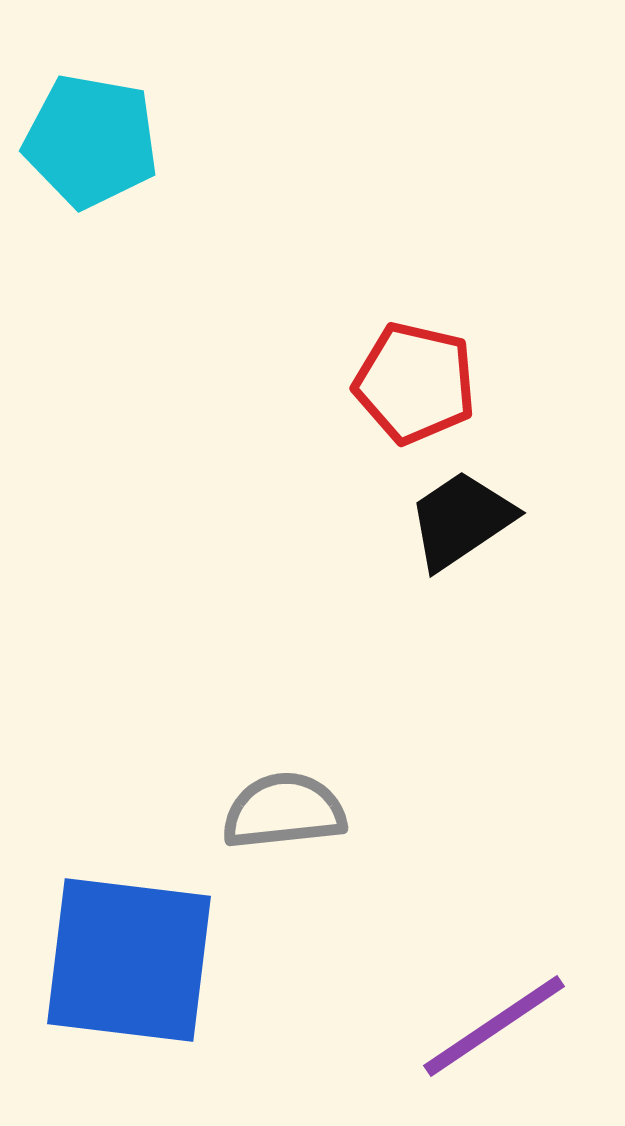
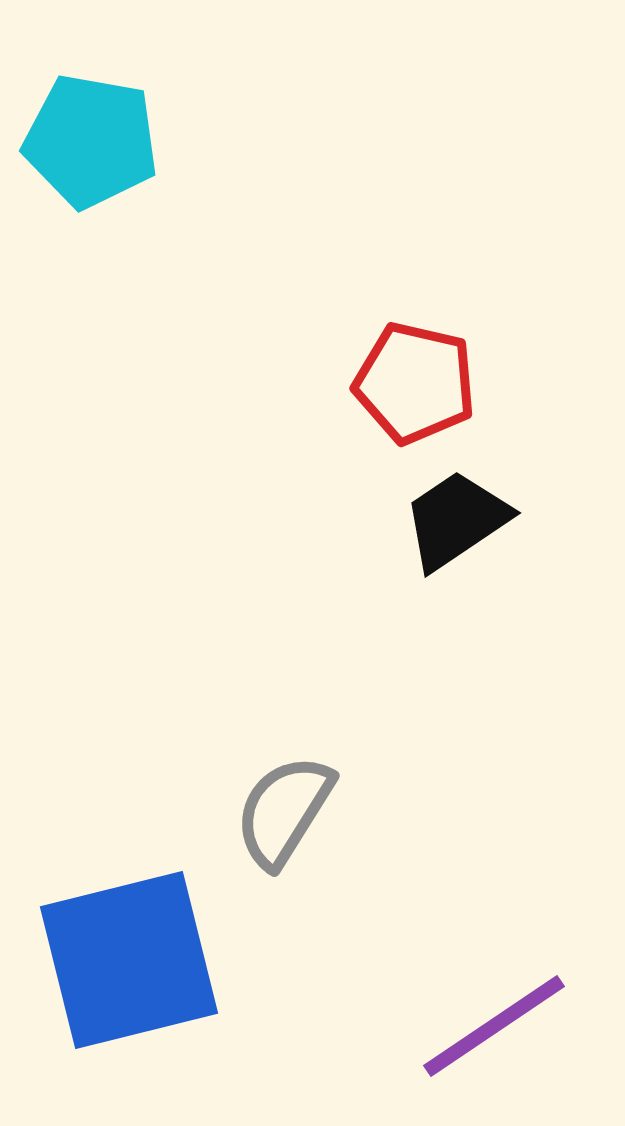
black trapezoid: moved 5 px left
gray semicircle: rotated 52 degrees counterclockwise
blue square: rotated 21 degrees counterclockwise
